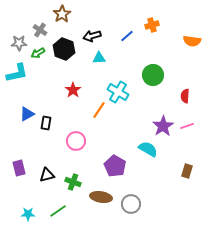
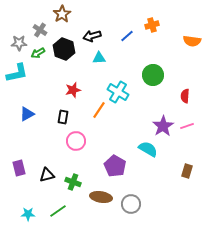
red star: rotated 21 degrees clockwise
black rectangle: moved 17 px right, 6 px up
